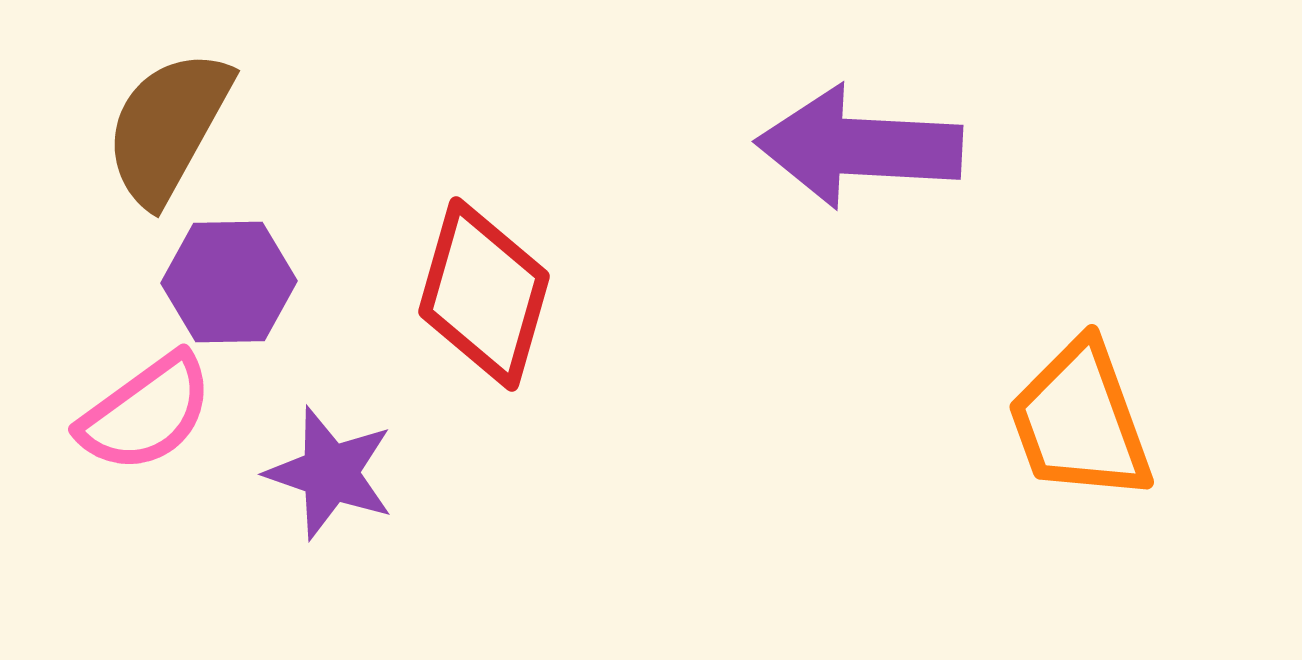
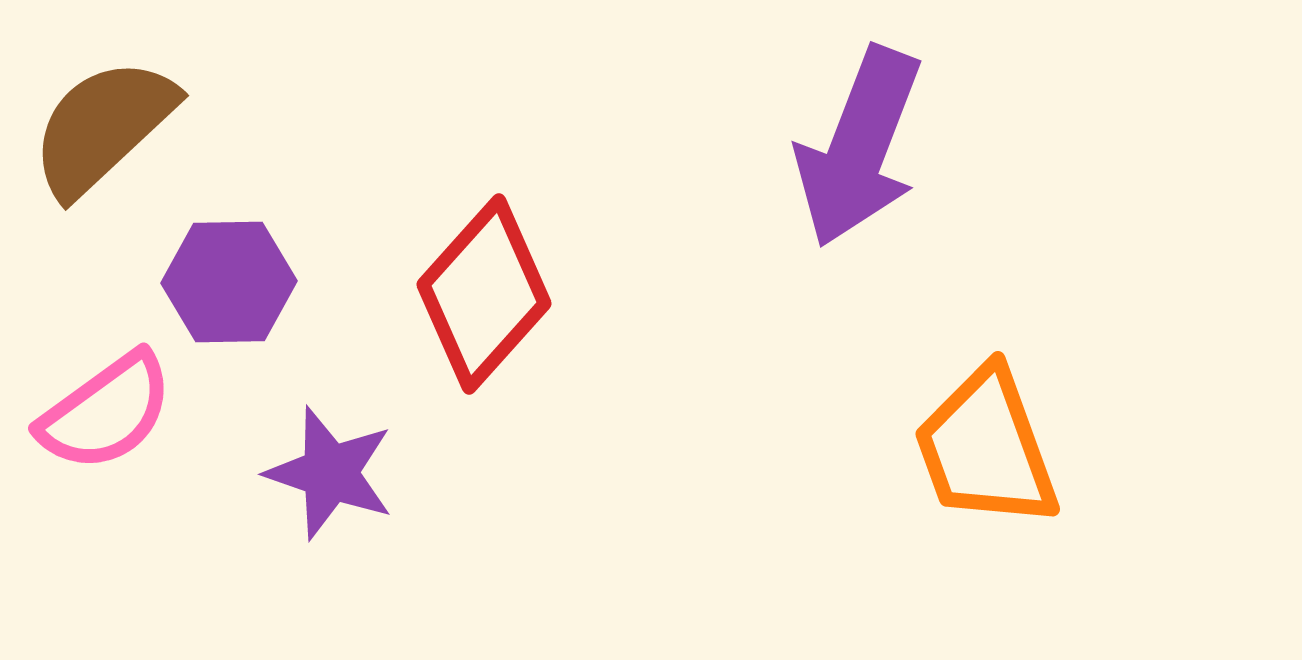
brown semicircle: moved 65 px left; rotated 18 degrees clockwise
purple arrow: rotated 72 degrees counterclockwise
red diamond: rotated 26 degrees clockwise
pink semicircle: moved 40 px left, 1 px up
orange trapezoid: moved 94 px left, 27 px down
